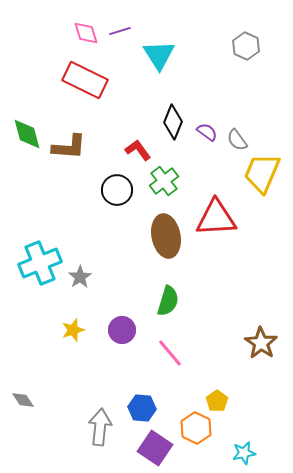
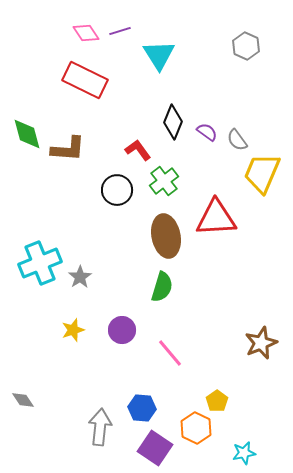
pink diamond: rotated 16 degrees counterclockwise
brown L-shape: moved 1 px left, 2 px down
green semicircle: moved 6 px left, 14 px up
brown star: rotated 16 degrees clockwise
